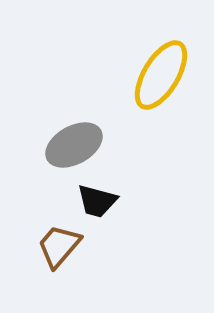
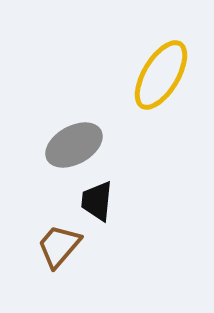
black trapezoid: rotated 81 degrees clockwise
